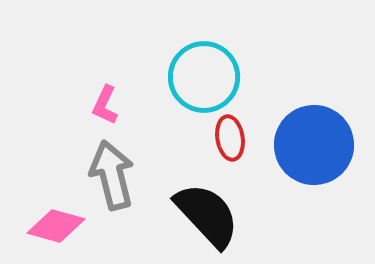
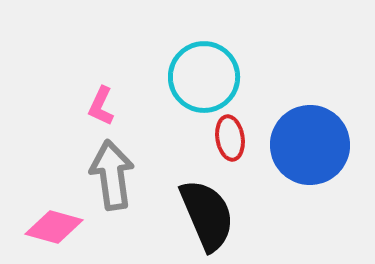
pink L-shape: moved 4 px left, 1 px down
blue circle: moved 4 px left
gray arrow: rotated 6 degrees clockwise
black semicircle: rotated 20 degrees clockwise
pink diamond: moved 2 px left, 1 px down
